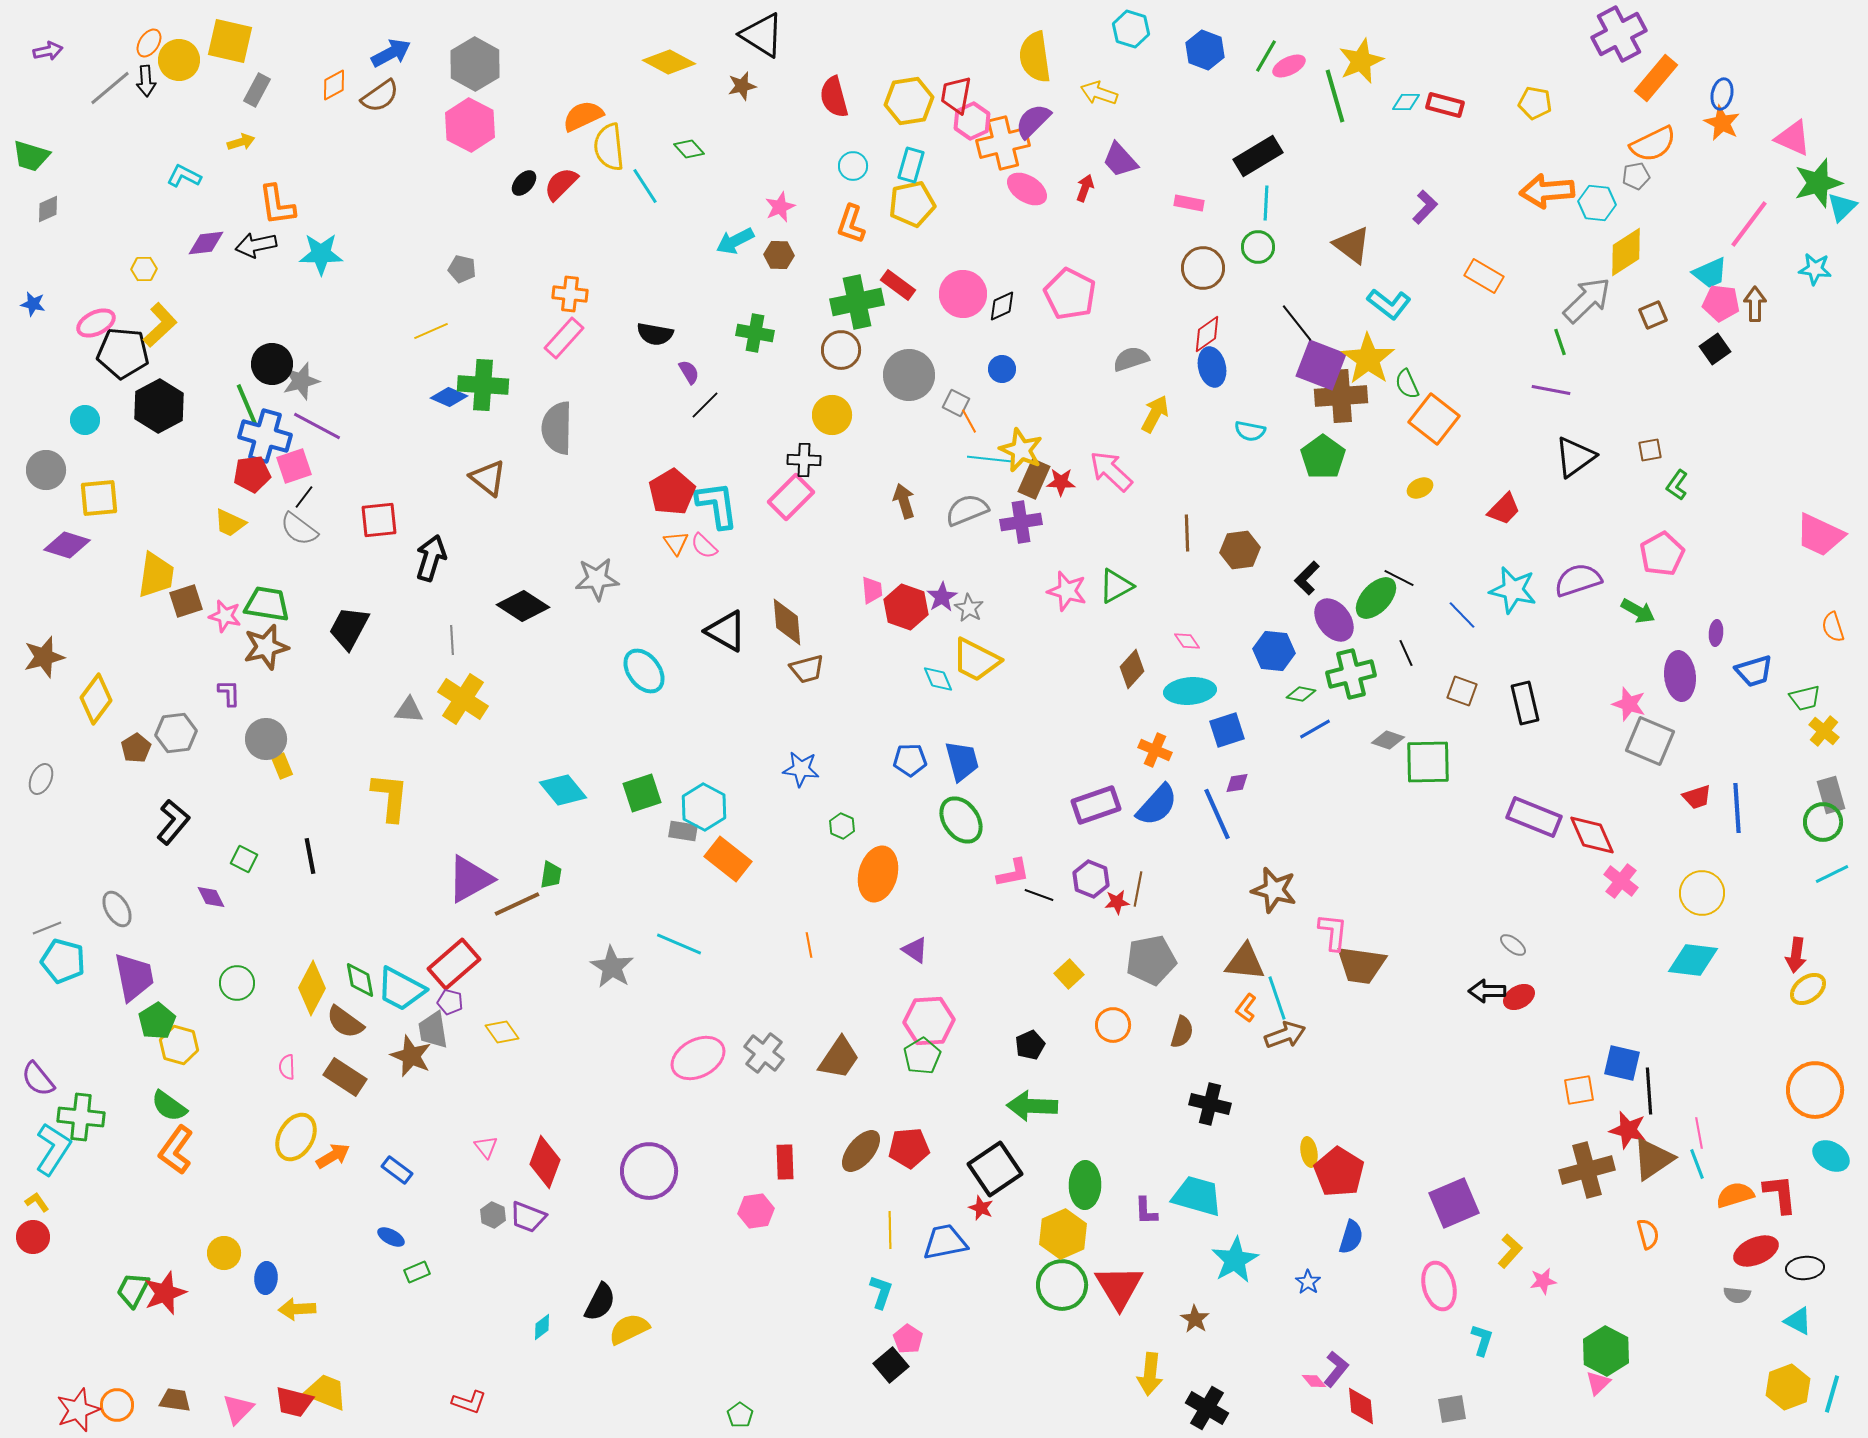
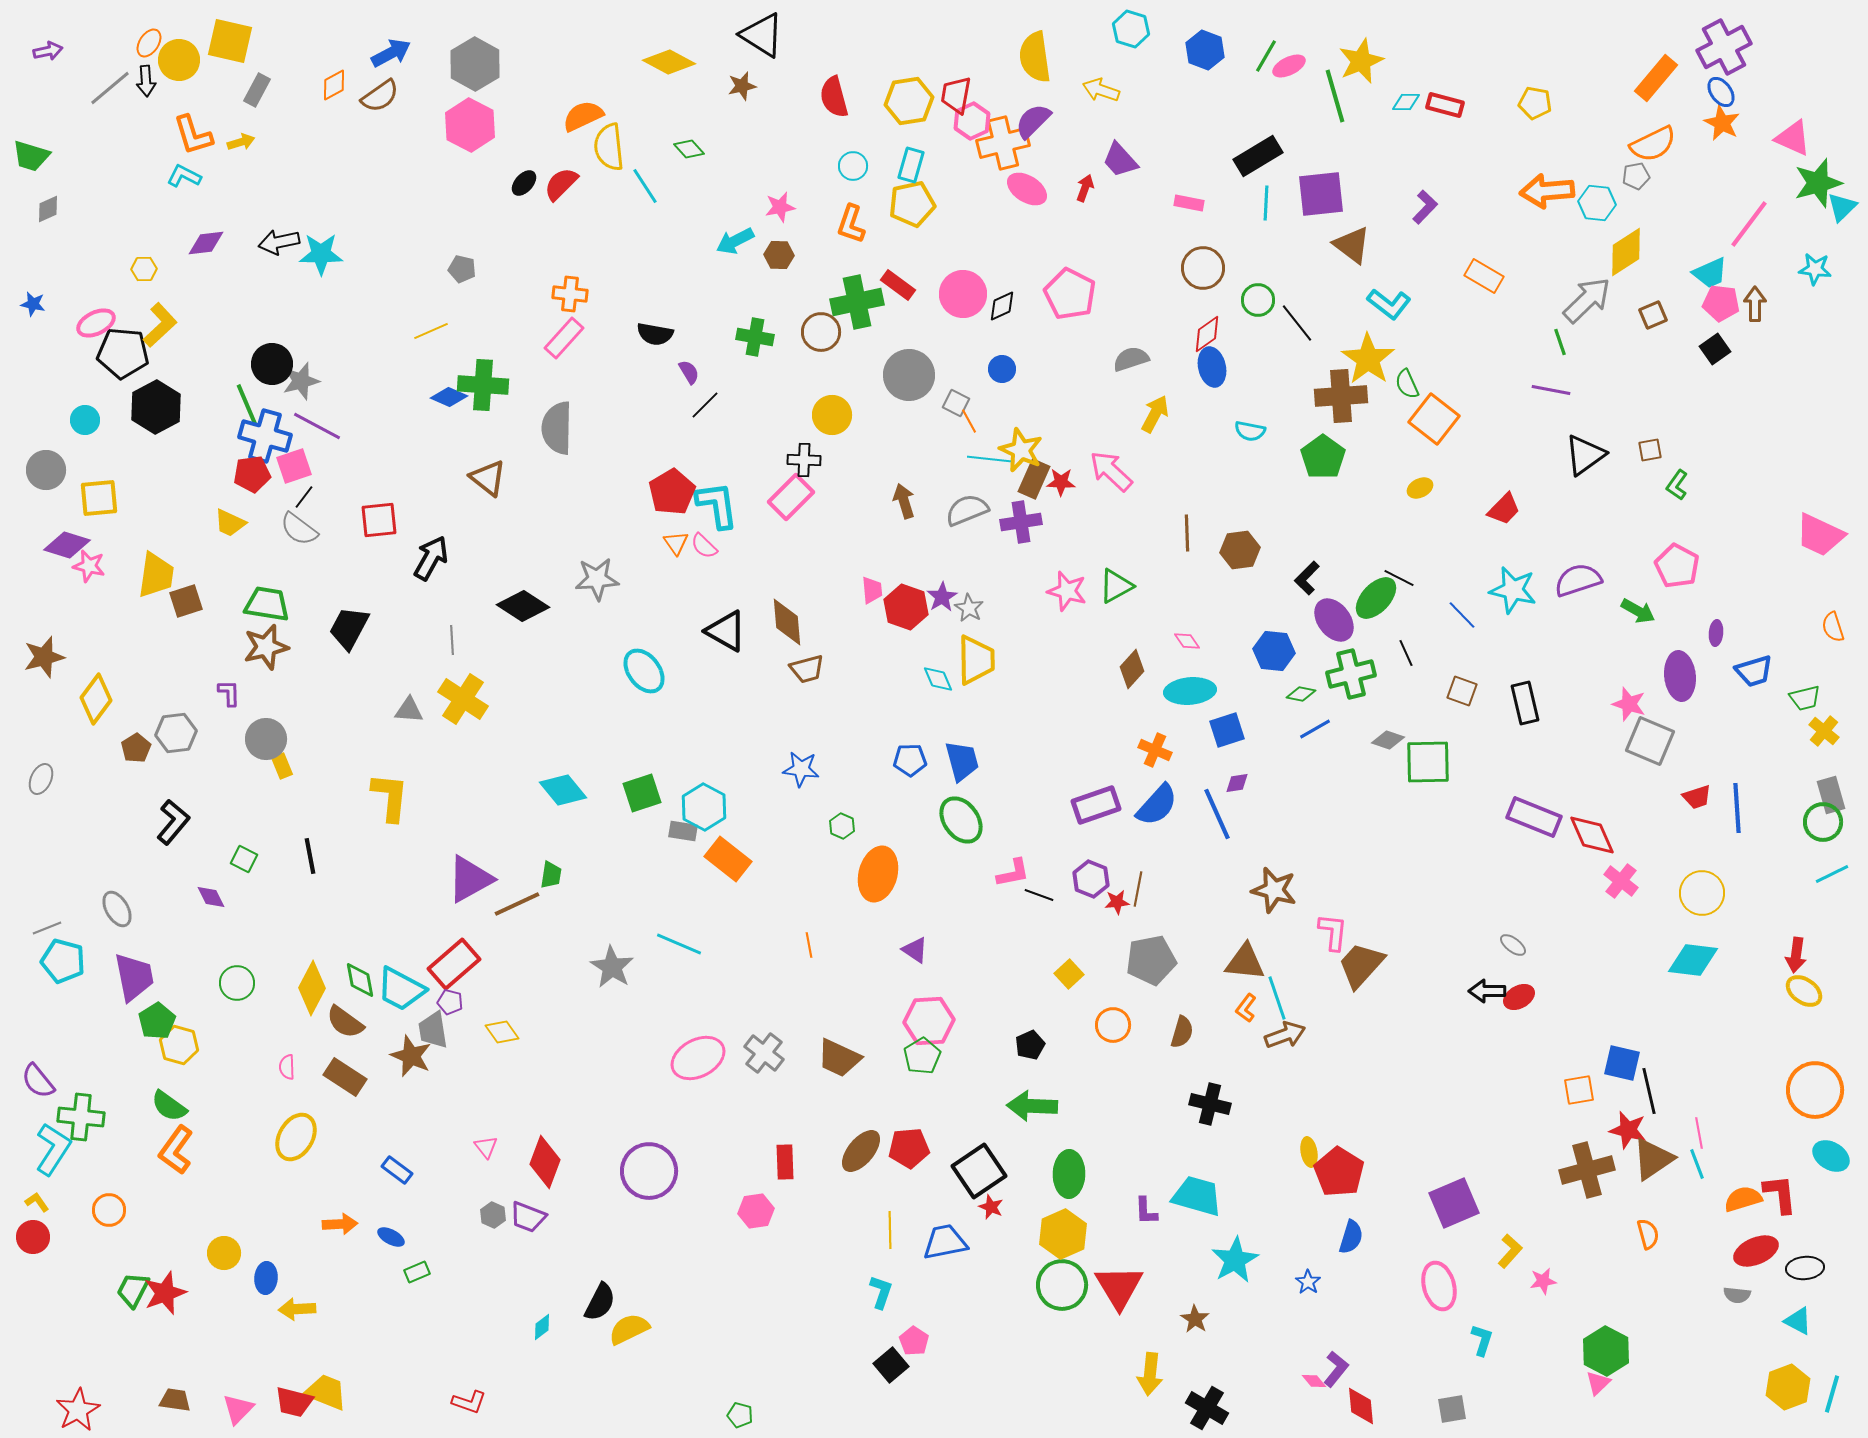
purple cross at (1619, 34): moved 105 px right, 13 px down
yellow arrow at (1099, 93): moved 2 px right, 3 px up
blue ellipse at (1722, 94): moved 1 px left, 2 px up; rotated 48 degrees counterclockwise
orange L-shape at (277, 205): moved 84 px left, 70 px up; rotated 9 degrees counterclockwise
pink star at (780, 207): rotated 12 degrees clockwise
black arrow at (256, 245): moved 23 px right, 3 px up
green circle at (1258, 247): moved 53 px down
green cross at (755, 333): moved 4 px down
brown circle at (841, 350): moved 20 px left, 18 px up
purple square at (1321, 365): moved 171 px up; rotated 27 degrees counterclockwise
black hexagon at (159, 406): moved 3 px left, 1 px down
black triangle at (1575, 457): moved 10 px right, 2 px up
pink pentagon at (1662, 554): moved 15 px right, 12 px down; rotated 15 degrees counterclockwise
black arrow at (431, 558): rotated 12 degrees clockwise
pink star at (225, 616): moved 136 px left, 50 px up
yellow trapezoid at (976, 660): rotated 118 degrees counterclockwise
brown trapezoid at (1361, 965): rotated 124 degrees clockwise
yellow ellipse at (1808, 989): moved 4 px left, 2 px down; rotated 72 degrees clockwise
brown trapezoid at (839, 1058): rotated 81 degrees clockwise
purple semicircle at (38, 1079): moved 2 px down
black line at (1649, 1091): rotated 9 degrees counterclockwise
orange arrow at (333, 1156): moved 7 px right, 68 px down; rotated 28 degrees clockwise
black square at (995, 1169): moved 16 px left, 2 px down
green ellipse at (1085, 1185): moved 16 px left, 11 px up
orange semicircle at (1735, 1195): moved 8 px right, 4 px down
red star at (981, 1208): moved 10 px right, 1 px up
pink pentagon at (908, 1339): moved 6 px right, 2 px down
orange circle at (117, 1405): moved 8 px left, 195 px up
red star at (78, 1410): rotated 9 degrees counterclockwise
green pentagon at (740, 1415): rotated 20 degrees counterclockwise
